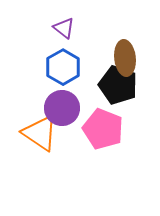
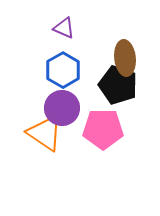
purple triangle: rotated 15 degrees counterclockwise
blue hexagon: moved 3 px down
pink pentagon: rotated 21 degrees counterclockwise
orange triangle: moved 5 px right
